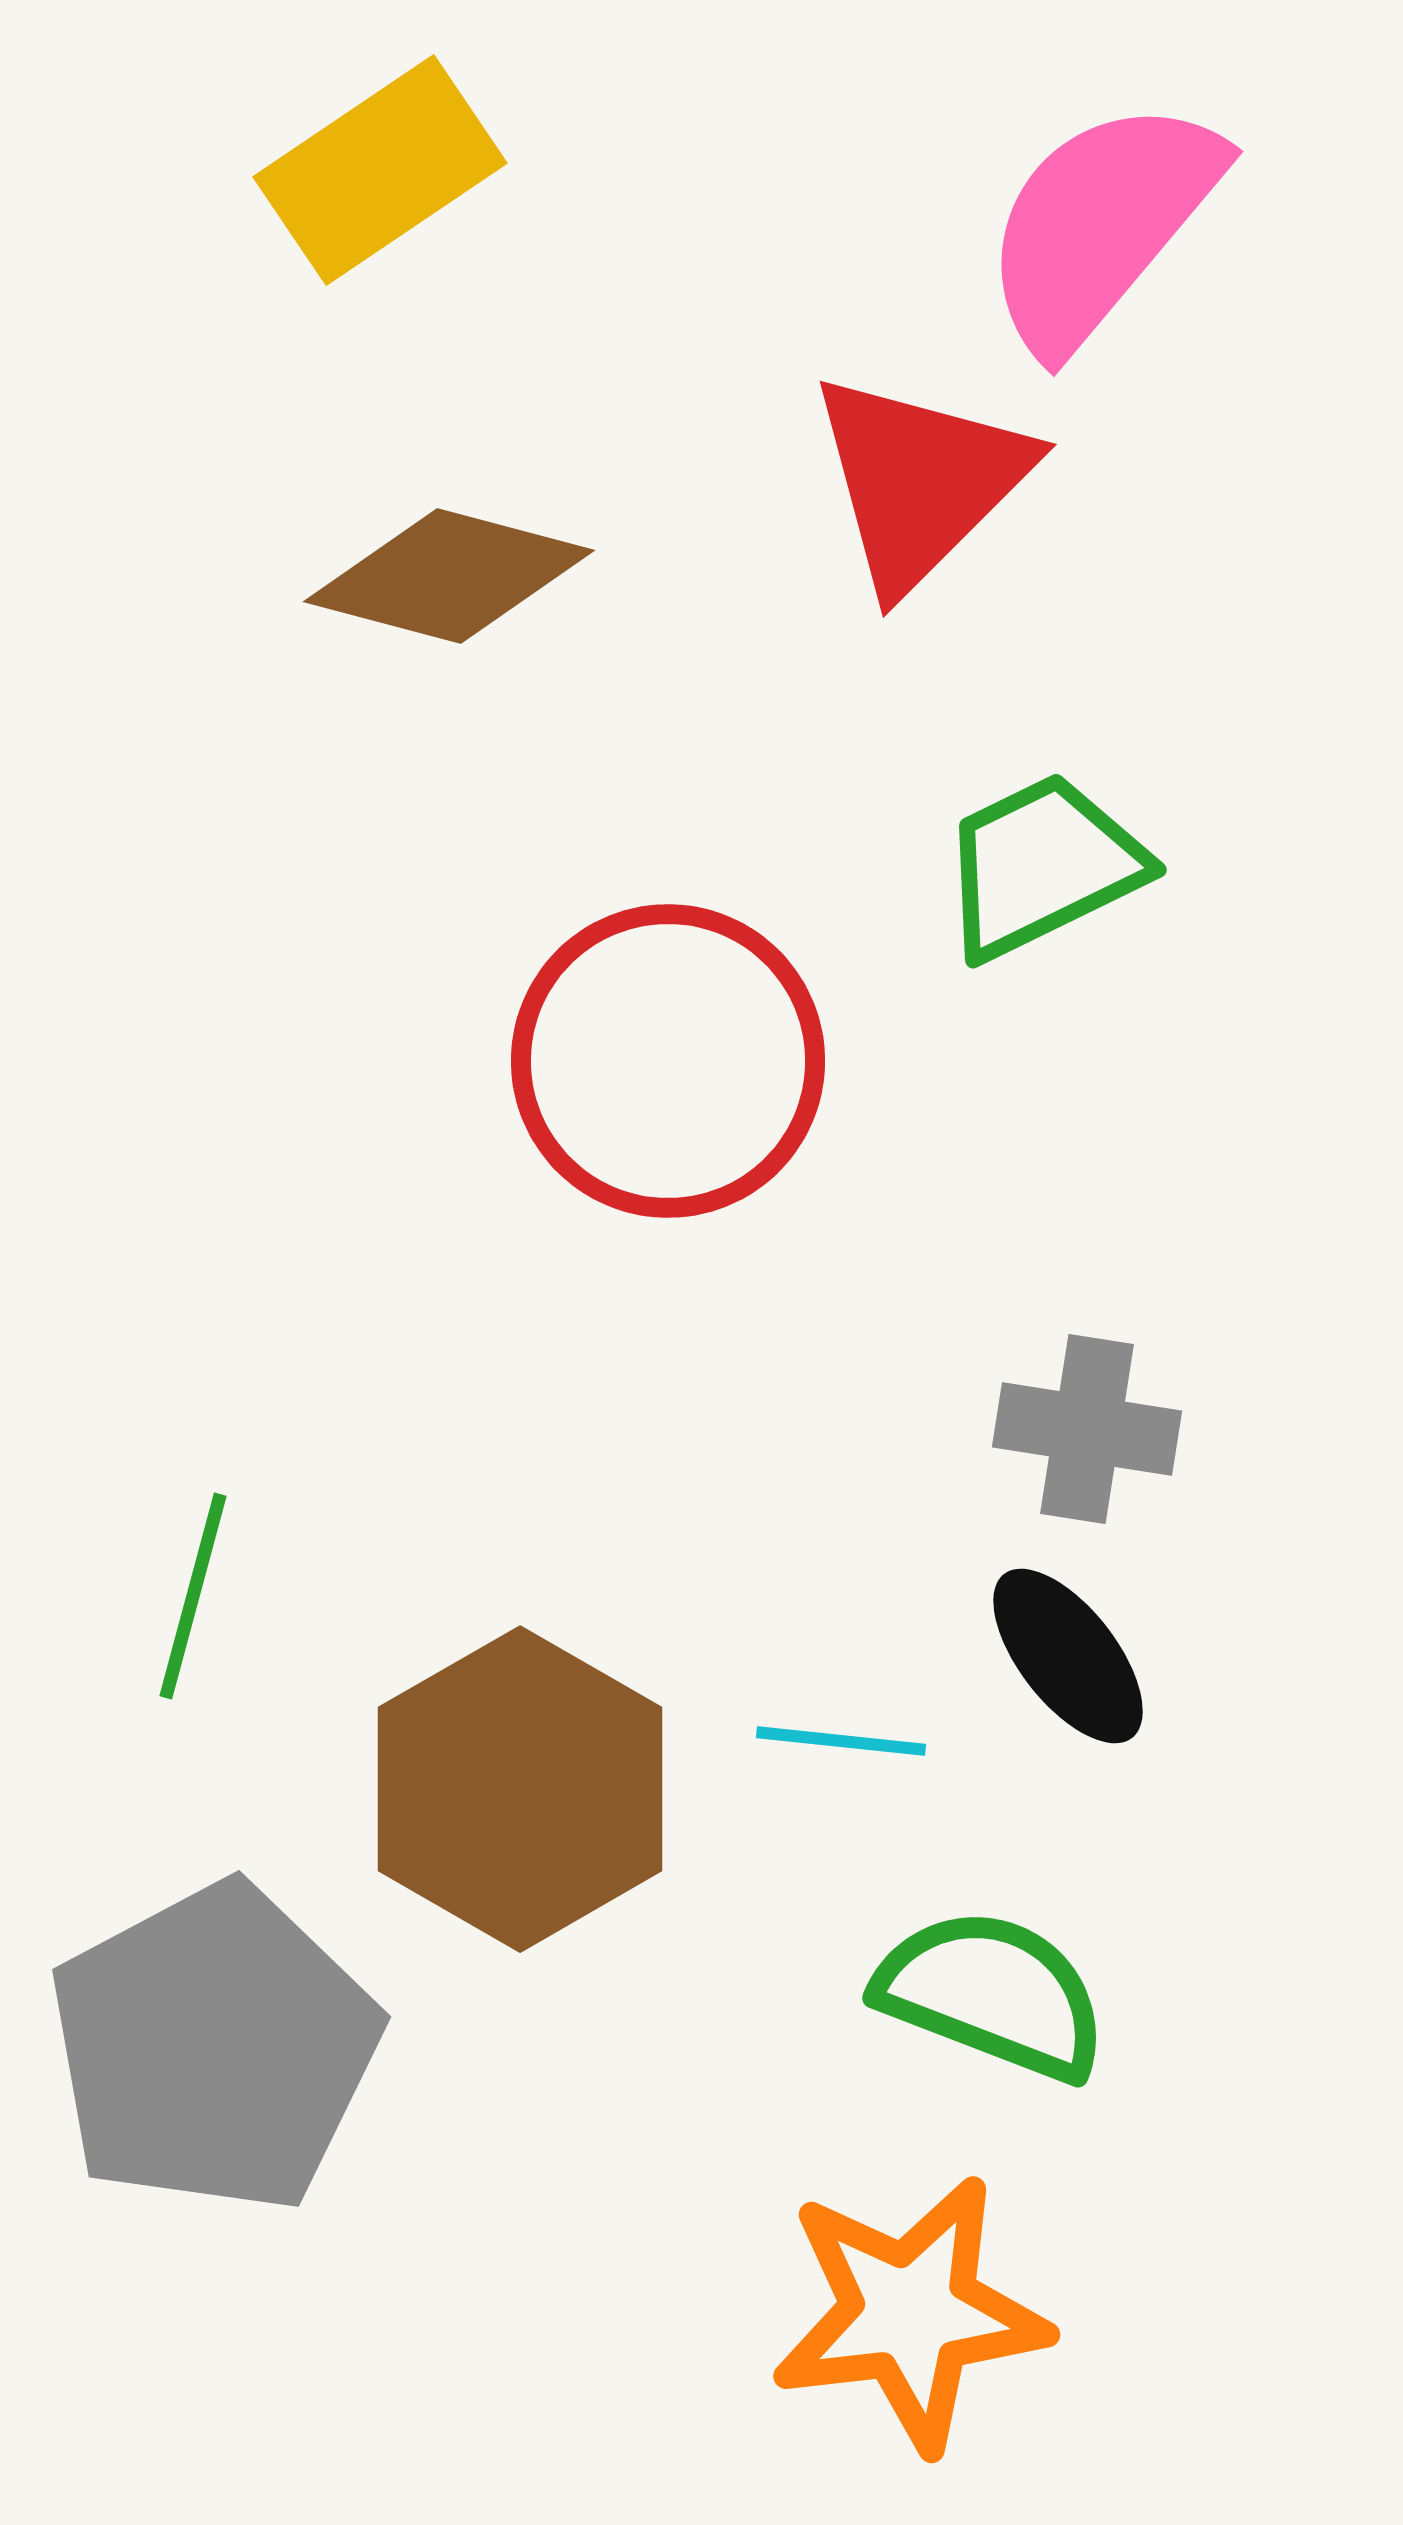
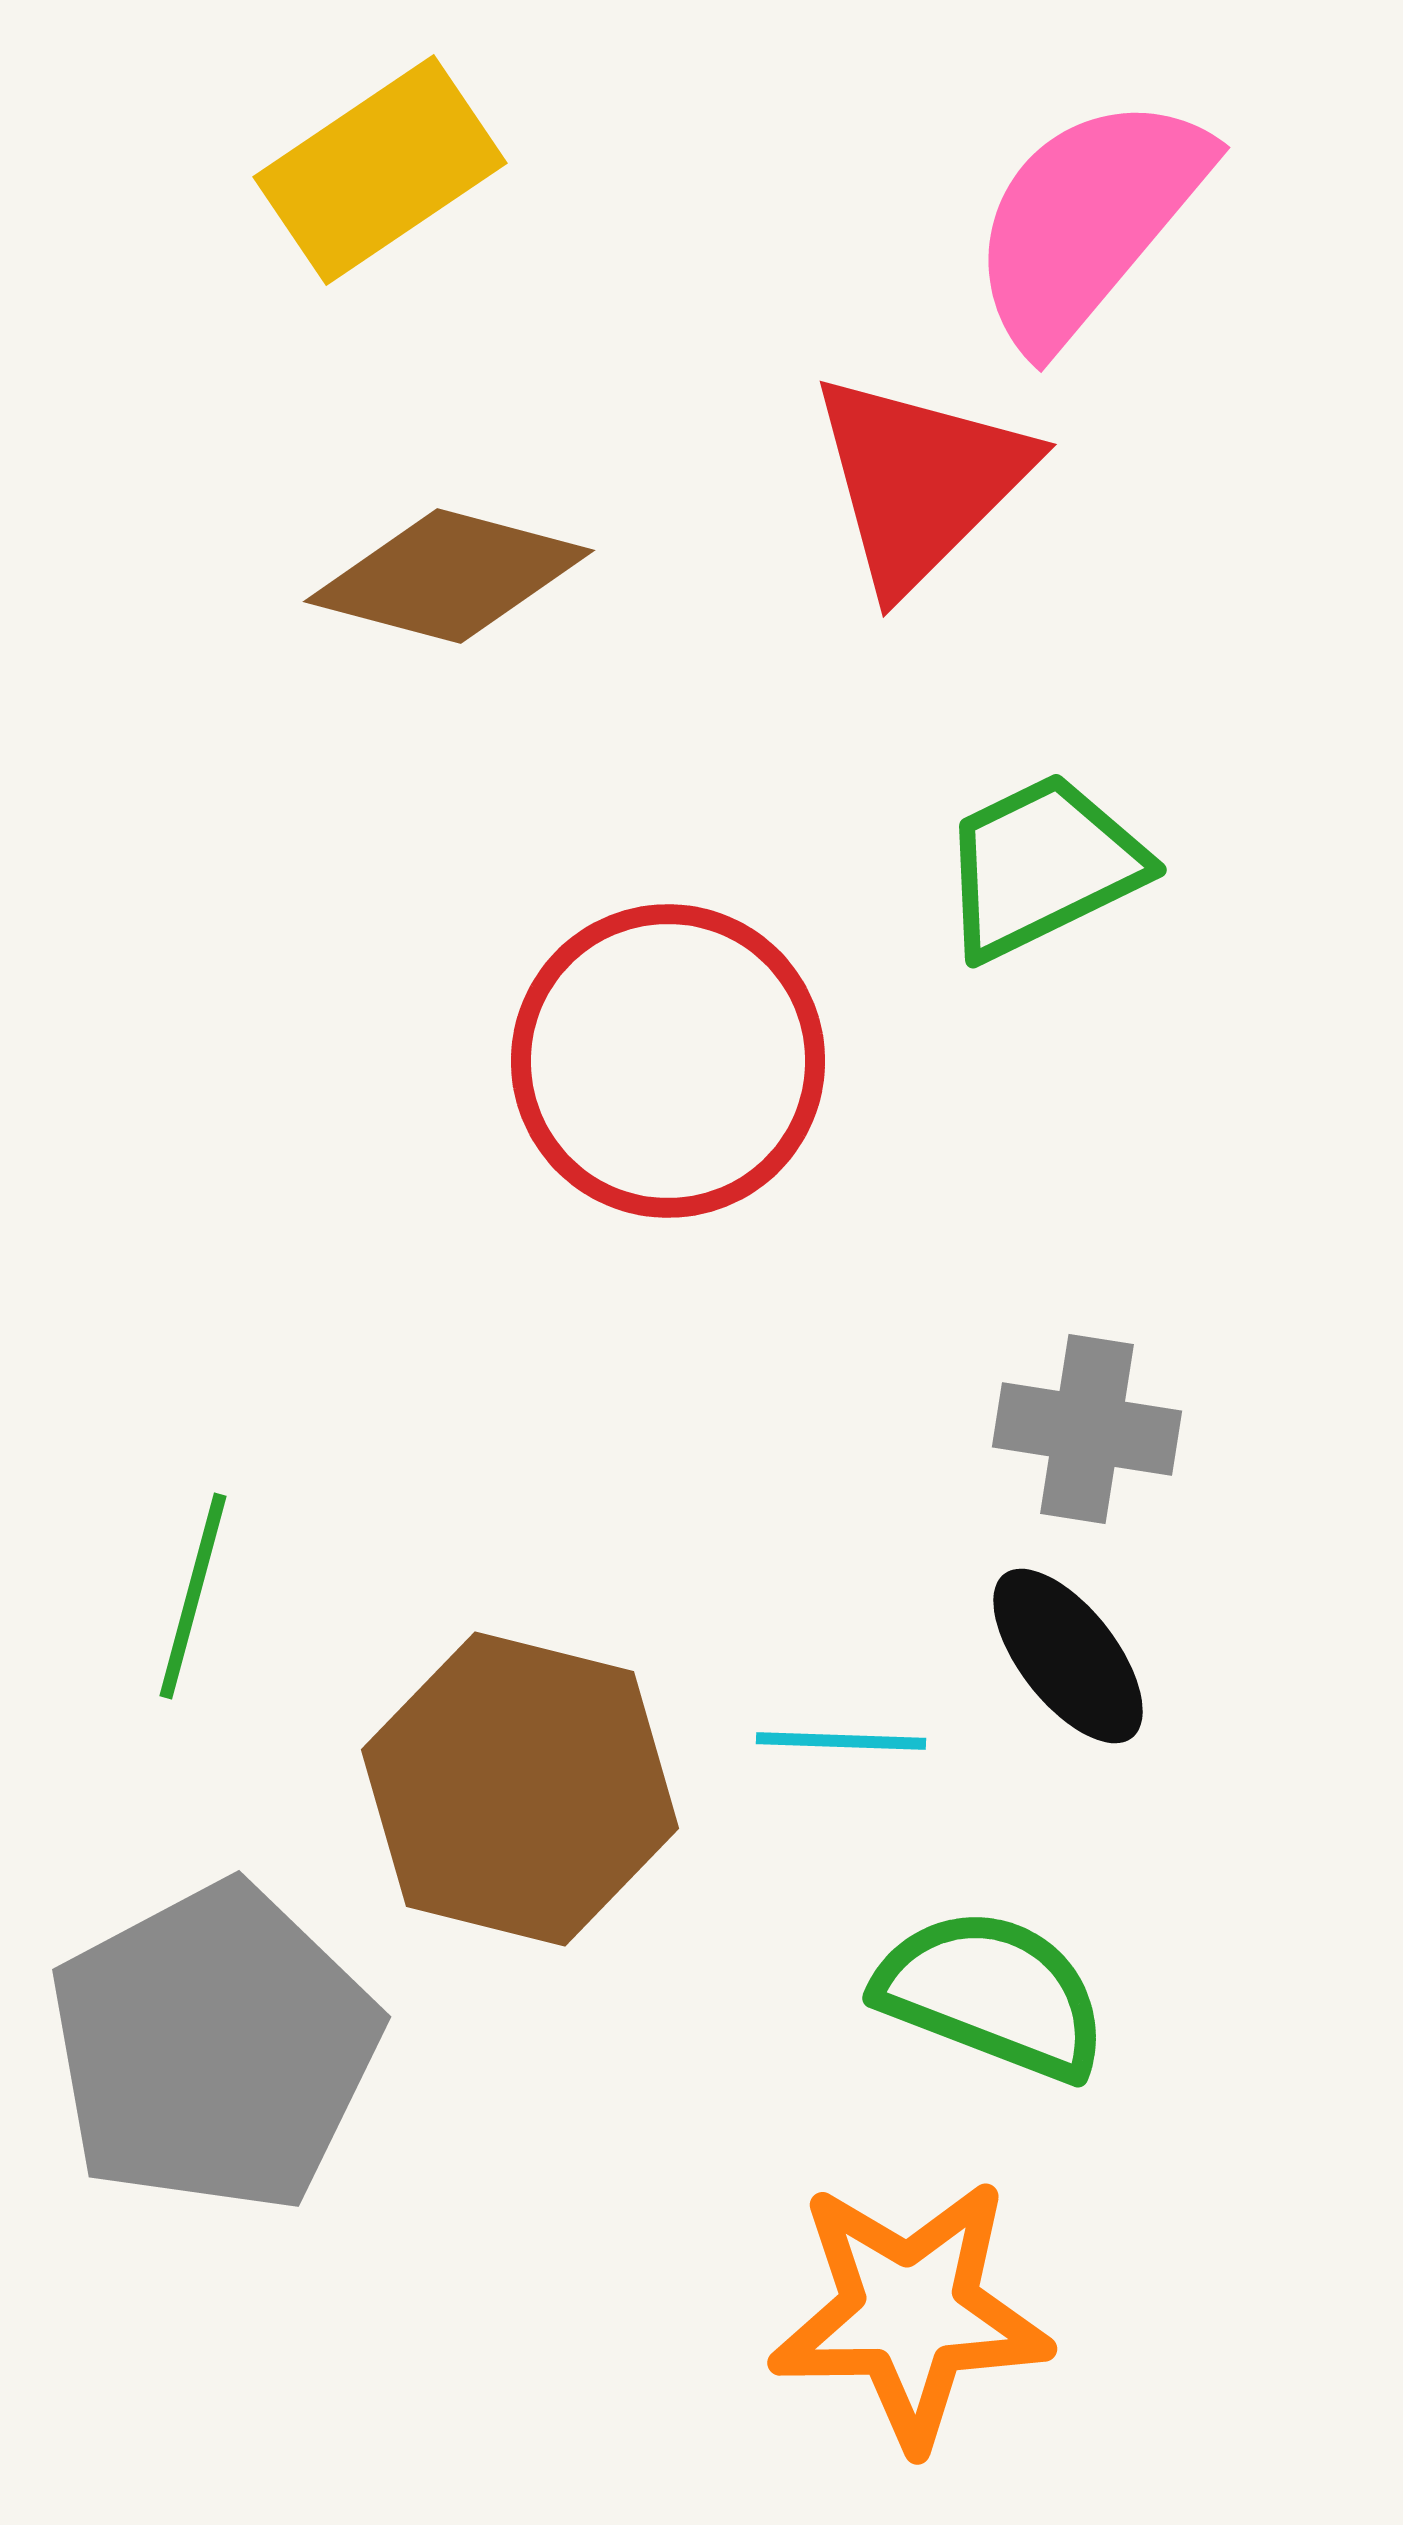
pink semicircle: moved 13 px left, 4 px up
cyan line: rotated 4 degrees counterclockwise
brown hexagon: rotated 16 degrees counterclockwise
orange star: rotated 6 degrees clockwise
